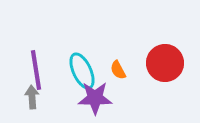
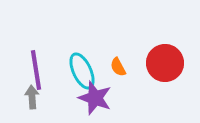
orange semicircle: moved 3 px up
purple star: rotated 20 degrees clockwise
